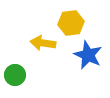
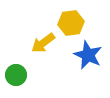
yellow arrow: rotated 45 degrees counterclockwise
green circle: moved 1 px right
